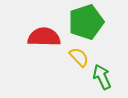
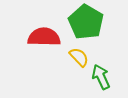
green pentagon: rotated 24 degrees counterclockwise
green arrow: moved 1 px left
